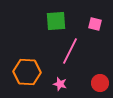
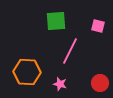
pink square: moved 3 px right, 2 px down
